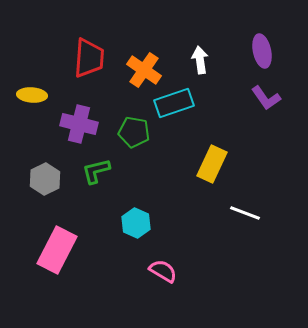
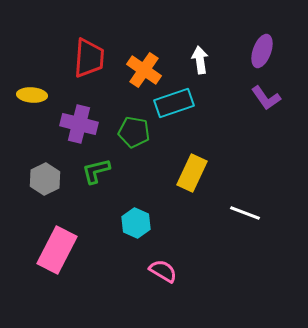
purple ellipse: rotated 32 degrees clockwise
yellow rectangle: moved 20 px left, 9 px down
